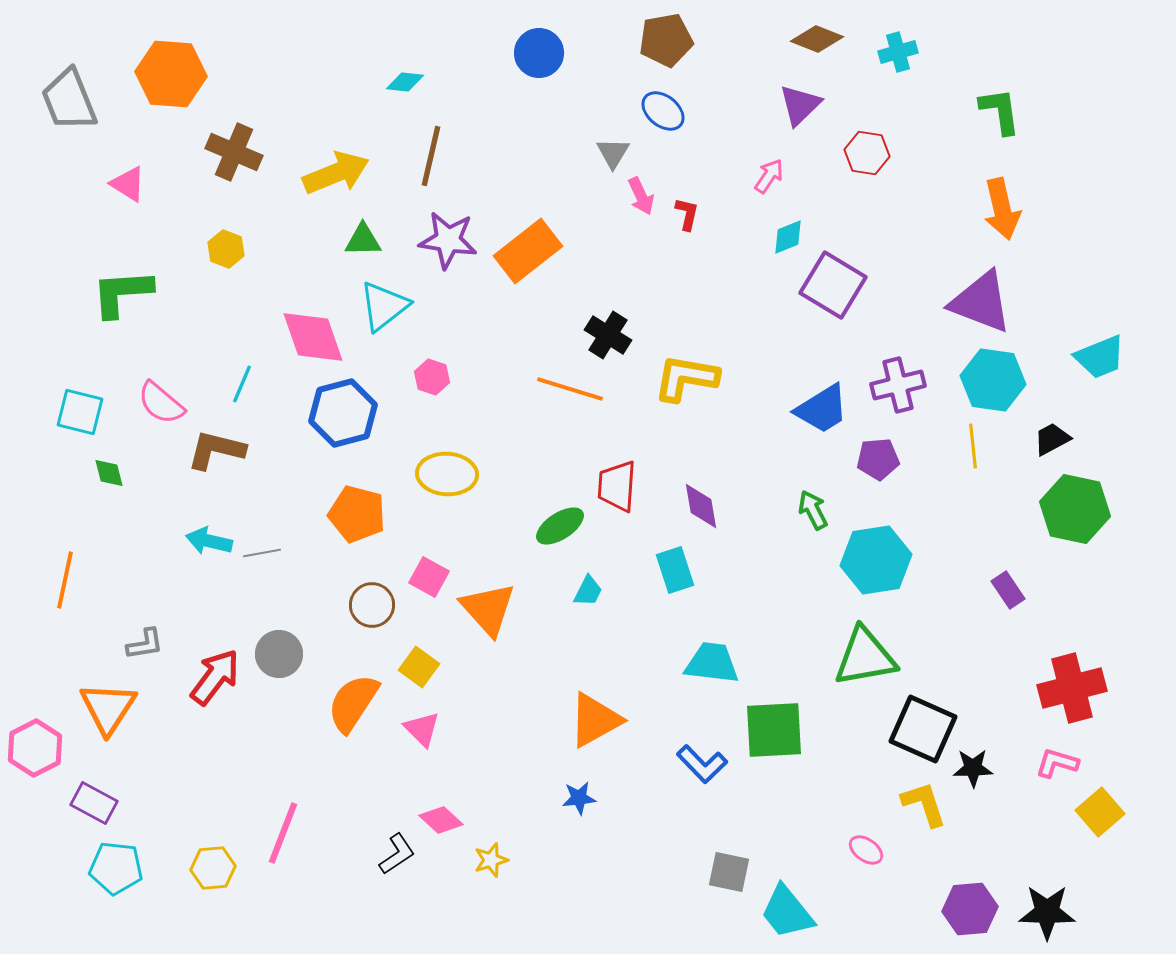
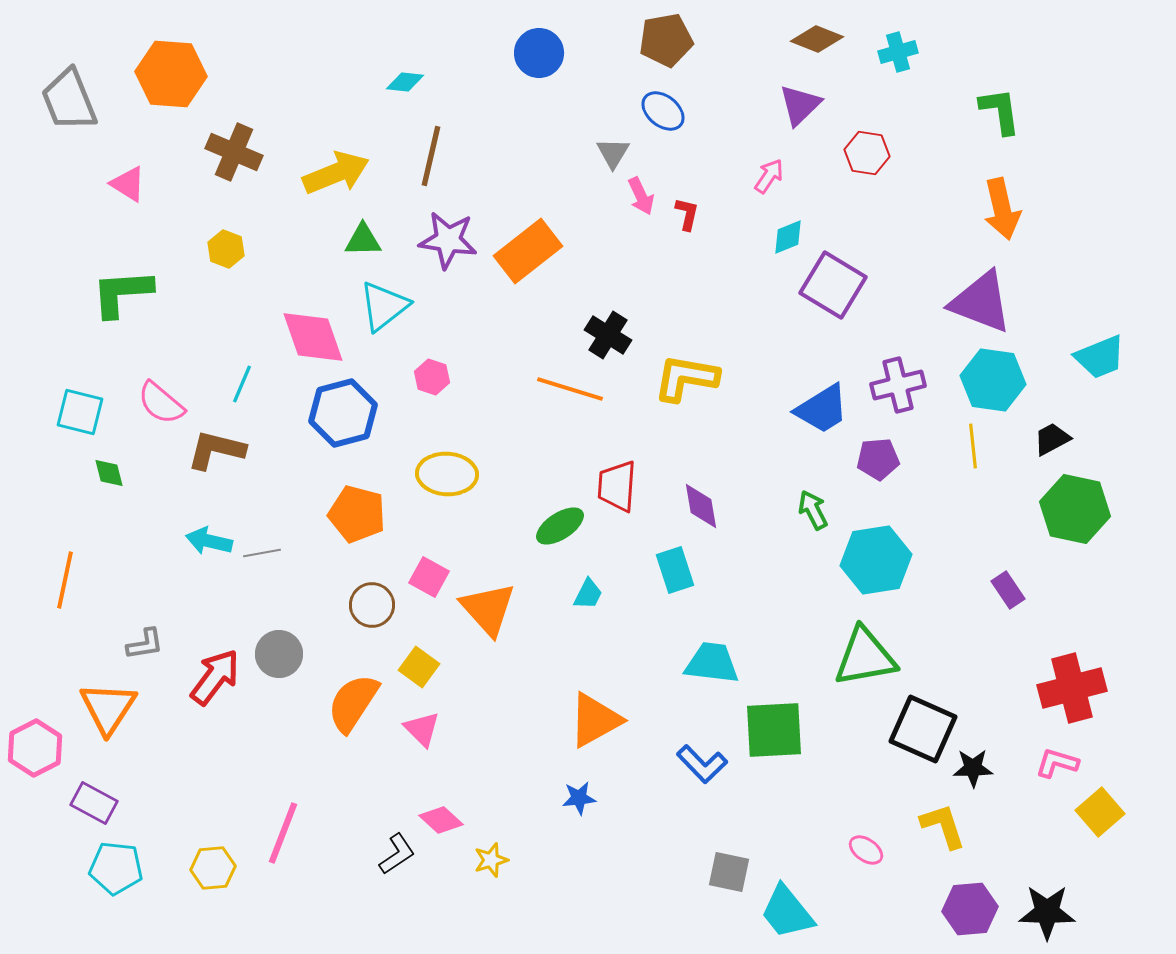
cyan trapezoid at (588, 591): moved 3 px down
yellow L-shape at (924, 804): moved 19 px right, 22 px down
